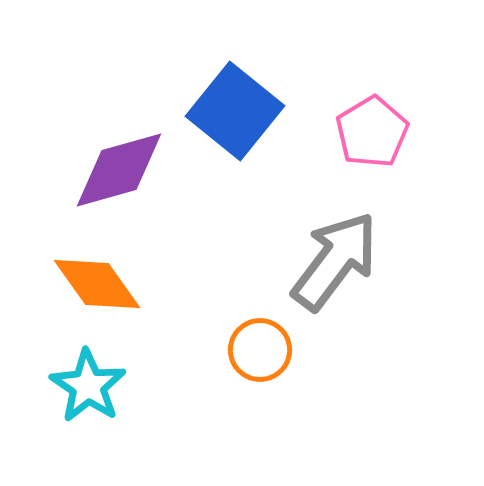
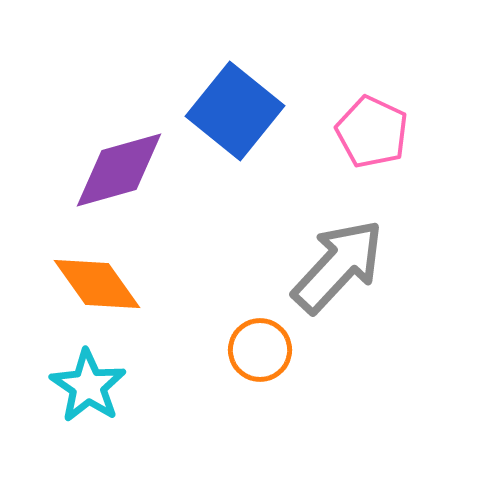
pink pentagon: rotated 16 degrees counterclockwise
gray arrow: moved 3 px right, 5 px down; rotated 6 degrees clockwise
